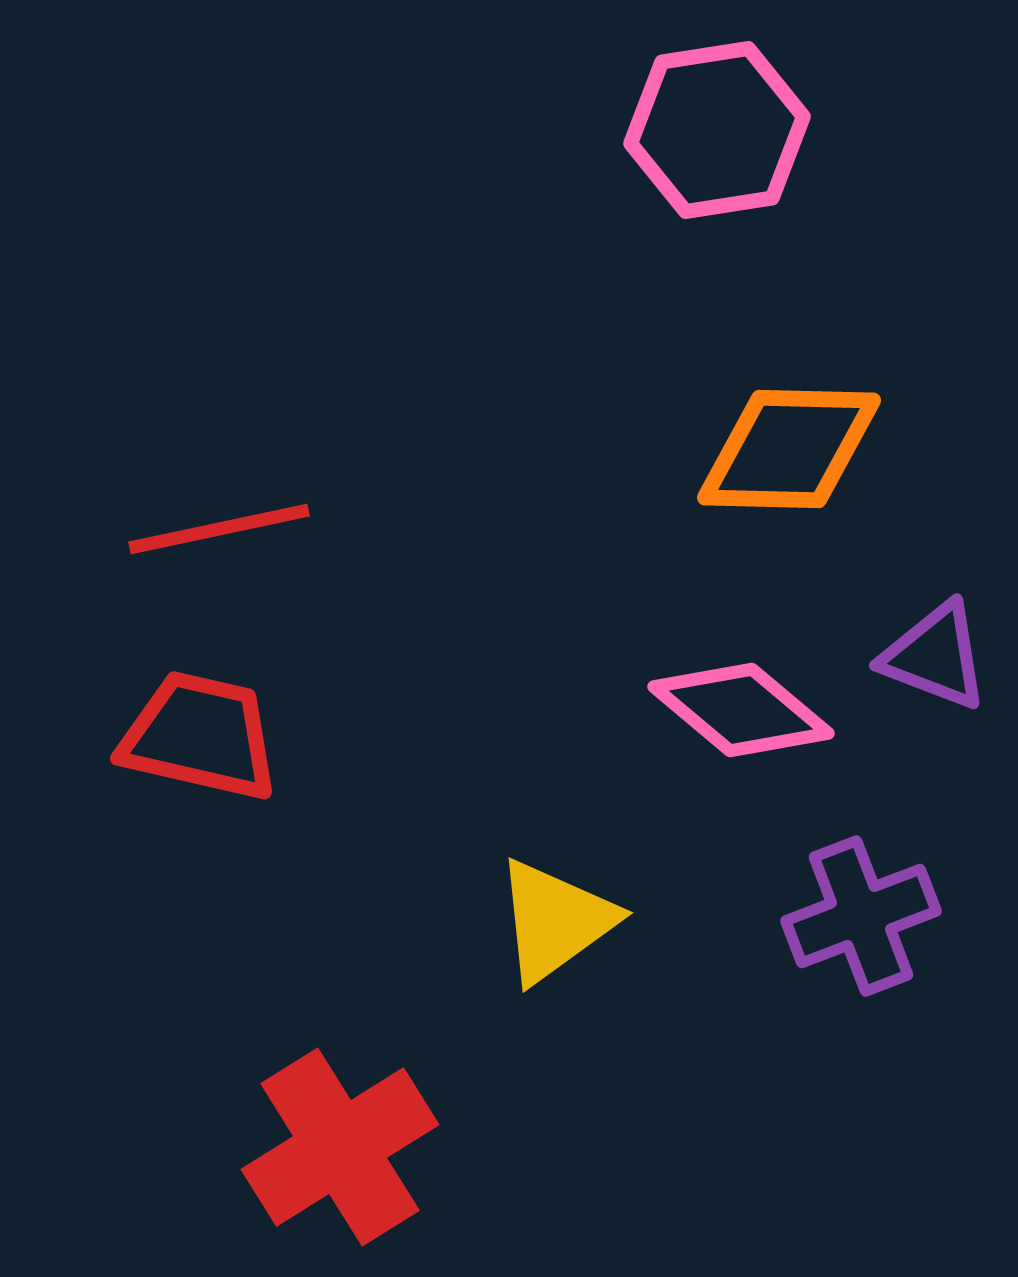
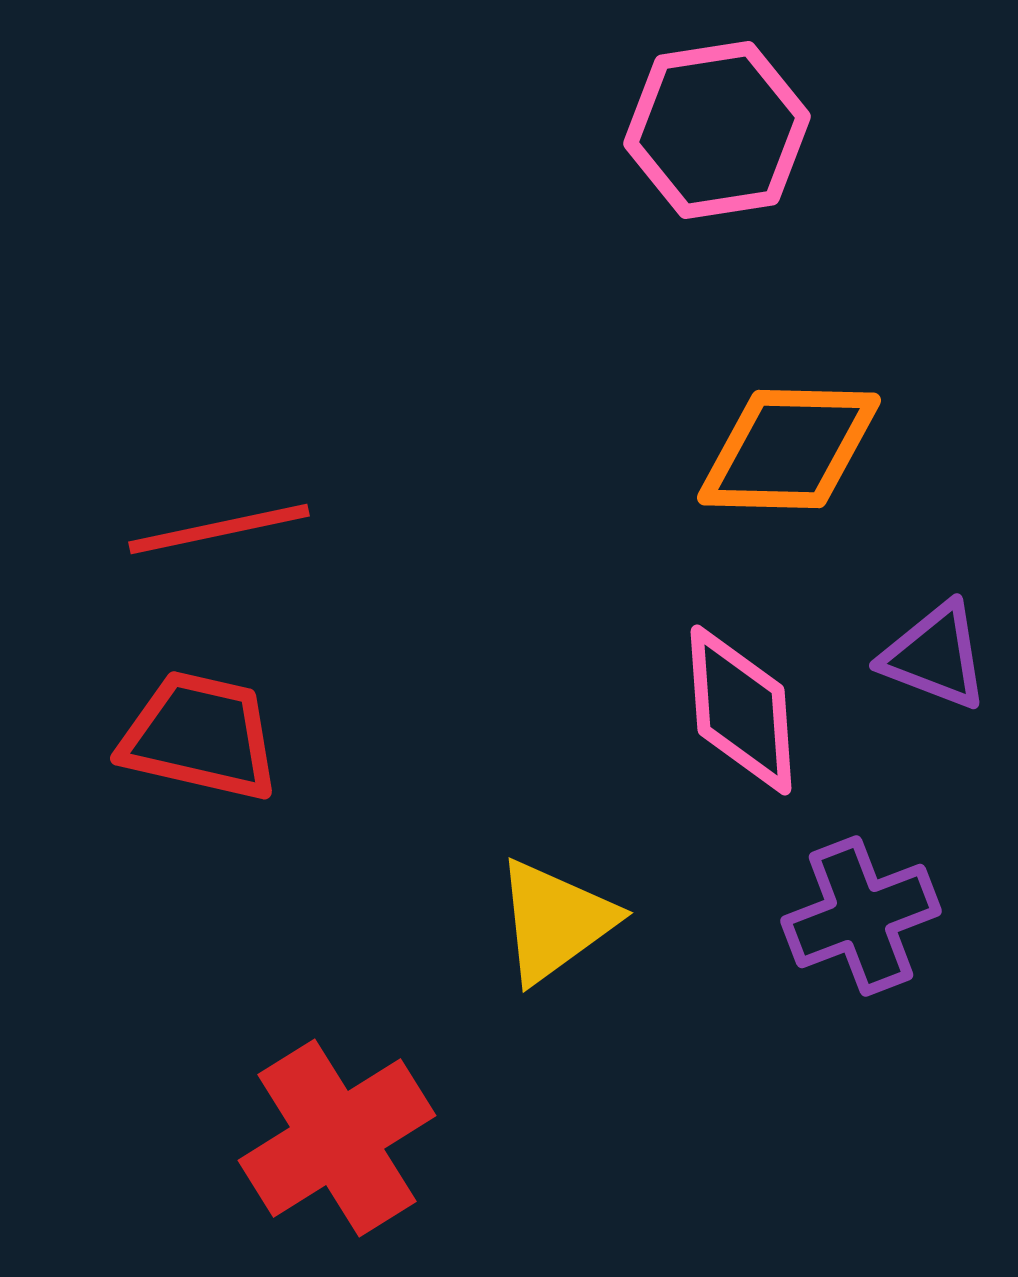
pink diamond: rotated 46 degrees clockwise
red cross: moved 3 px left, 9 px up
